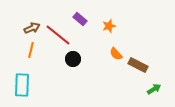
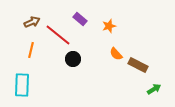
brown arrow: moved 6 px up
